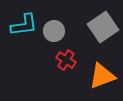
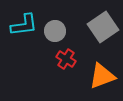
gray circle: moved 1 px right
red cross: moved 1 px up
